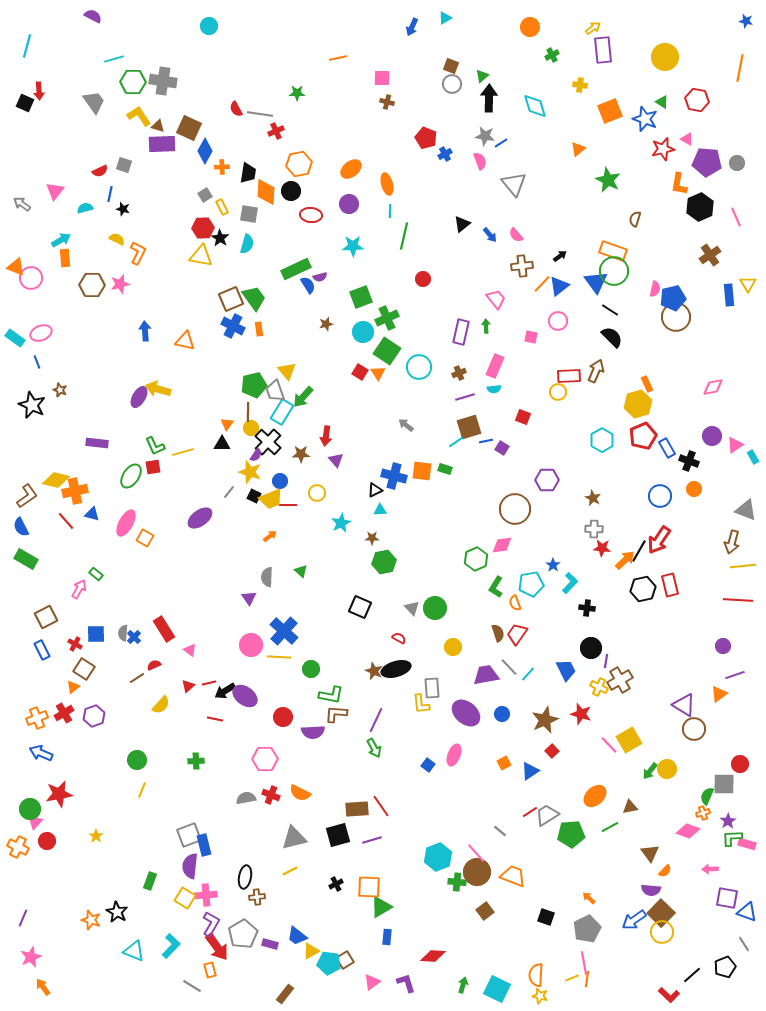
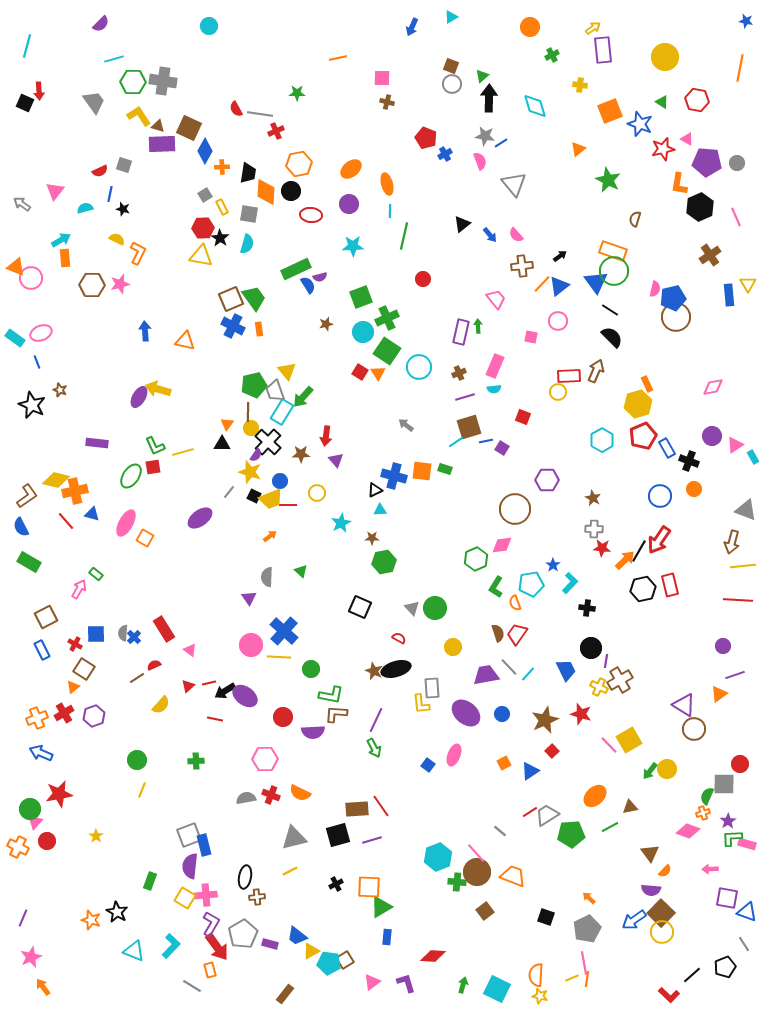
purple semicircle at (93, 16): moved 8 px right, 8 px down; rotated 108 degrees clockwise
cyan triangle at (445, 18): moved 6 px right, 1 px up
blue star at (645, 119): moved 5 px left, 5 px down
green arrow at (486, 326): moved 8 px left
green rectangle at (26, 559): moved 3 px right, 3 px down
